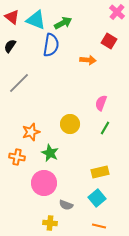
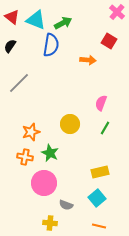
orange cross: moved 8 px right
